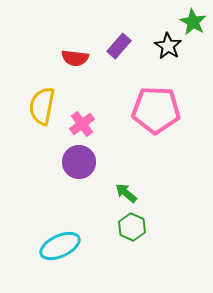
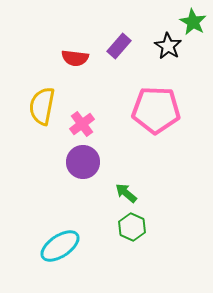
purple circle: moved 4 px right
cyan ellipse: rotated 9 degrees counterclockwise
